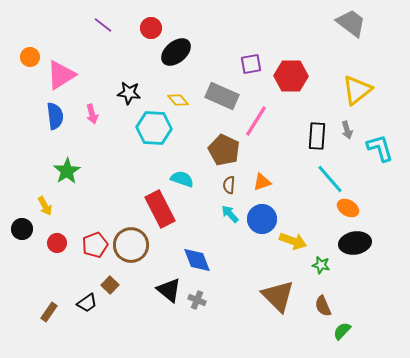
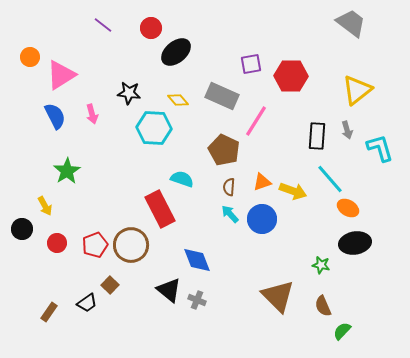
blue semicircle at (55, 116): rotated 20 degrees counterclockwise
brown semicircle at (229, 185): moved 2 px down
yellow arrow at (293, 241): moved 50 px up
